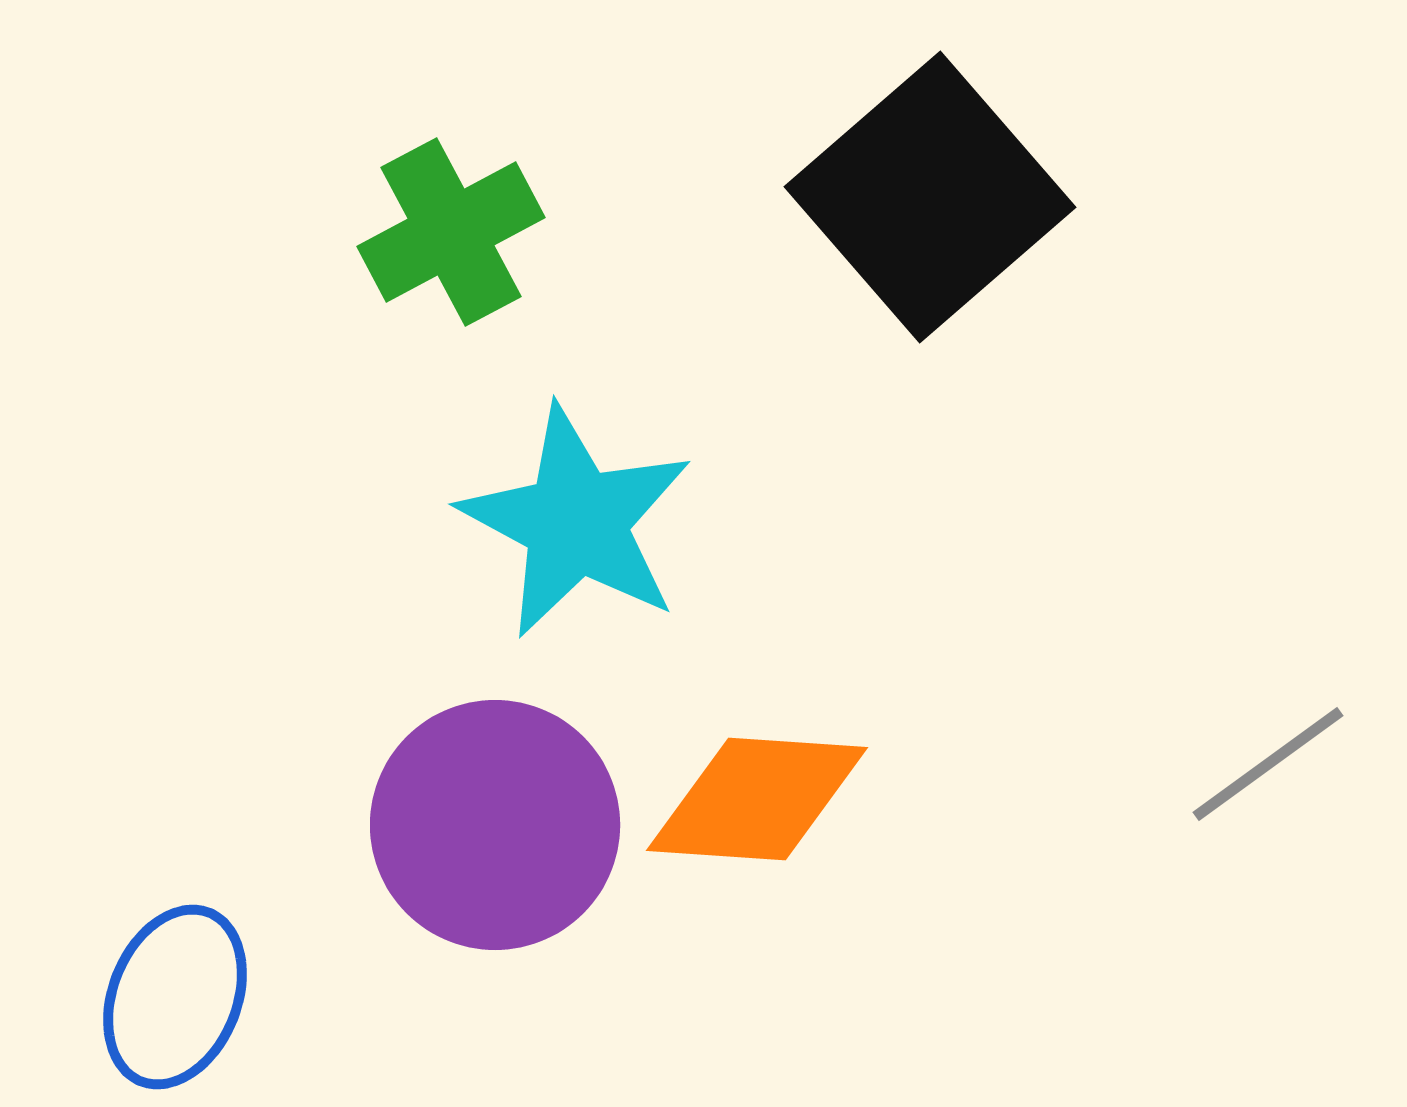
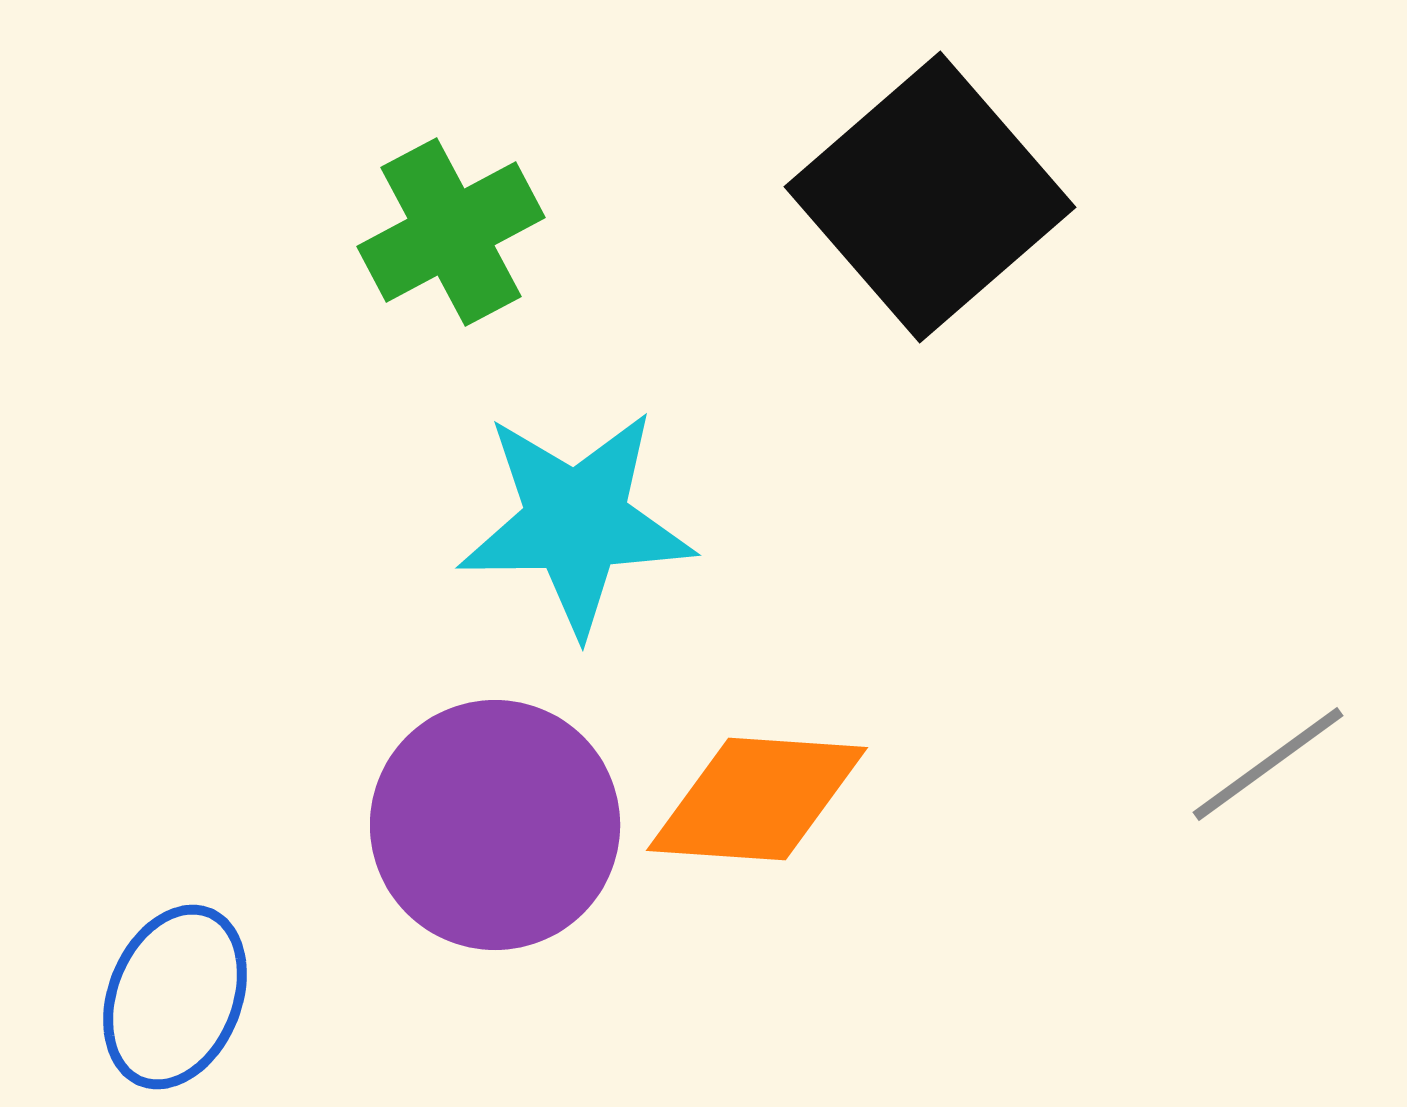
cyan star: rotated 29 degrees counterclockwise
